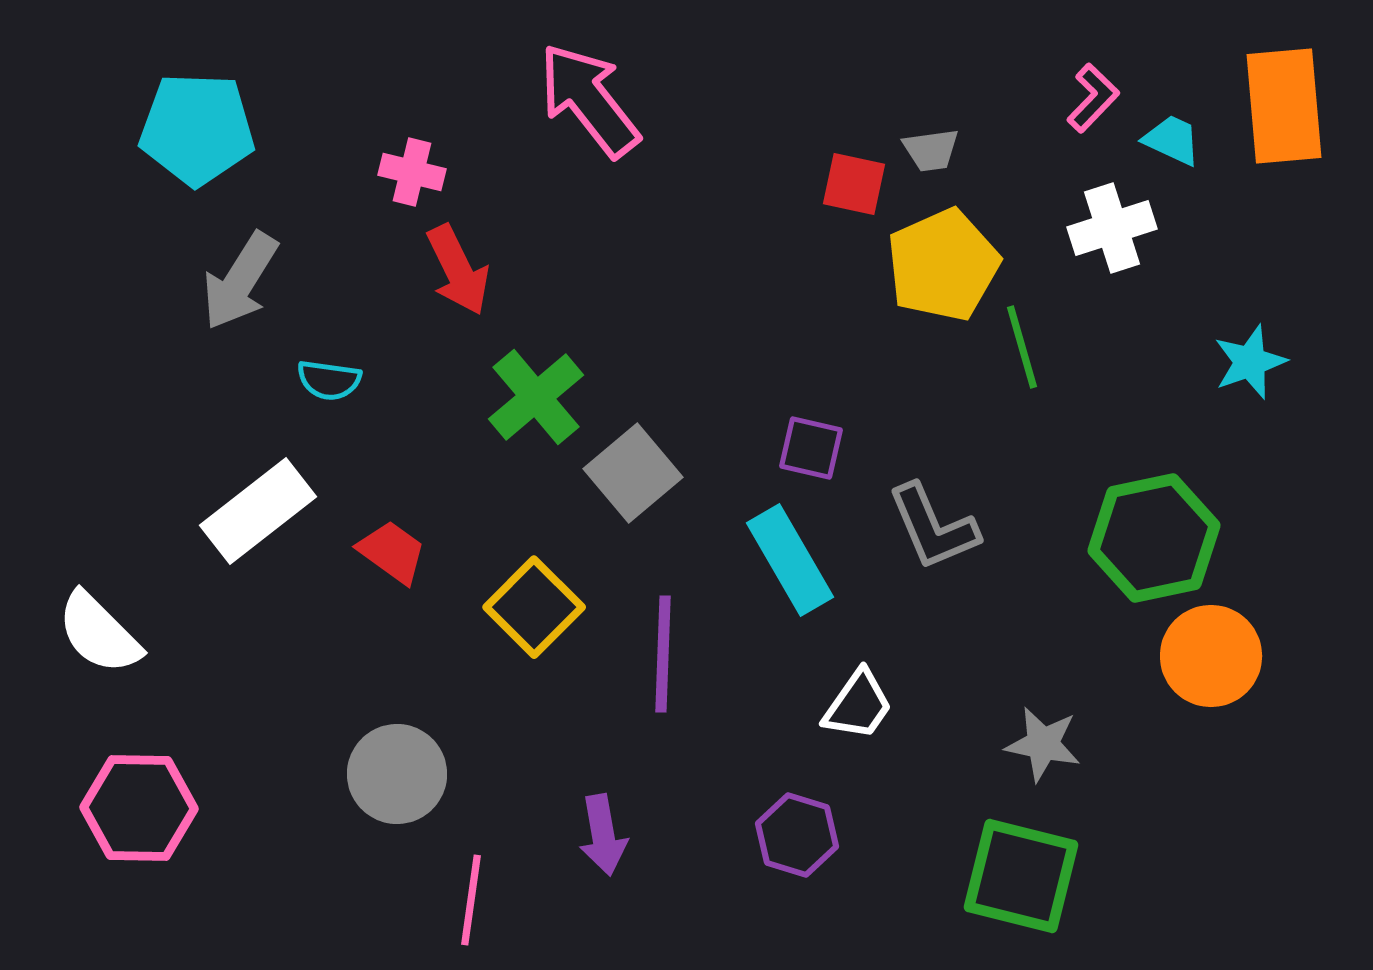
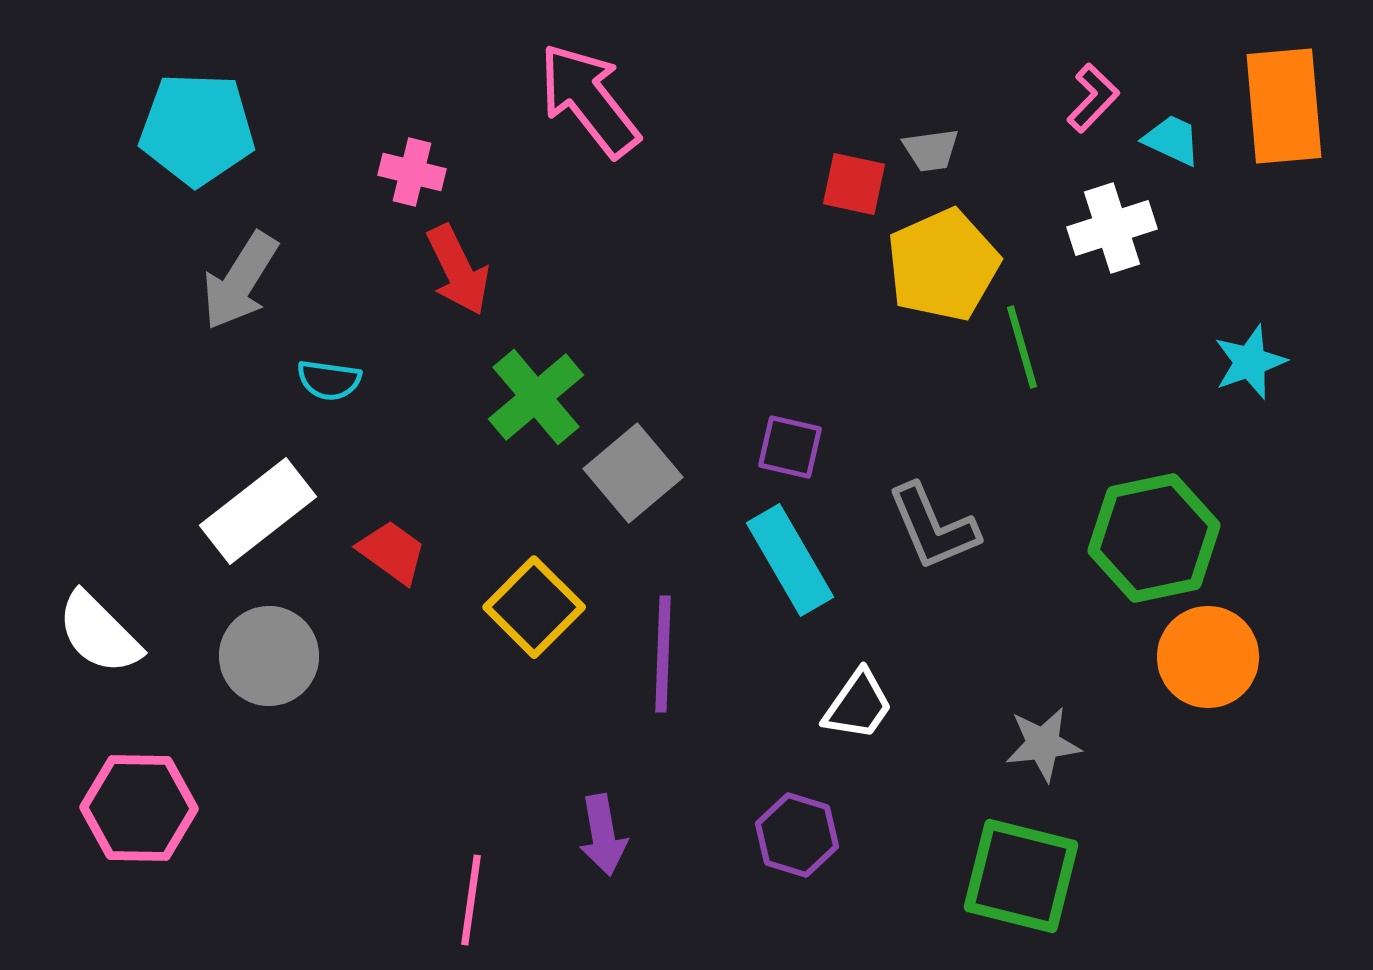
purple square: moved 21 px left, 1 px up
orange circle: moved 3 px left, 1 px down
gray star: rotated 18 degrees counterclockwise
gray circle: moved 128 px left, 118 px up
